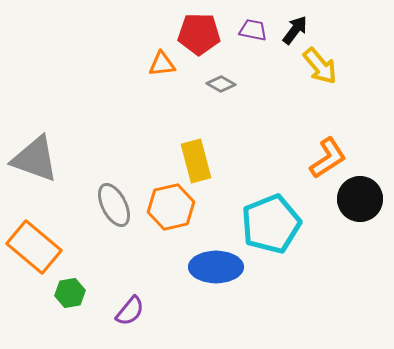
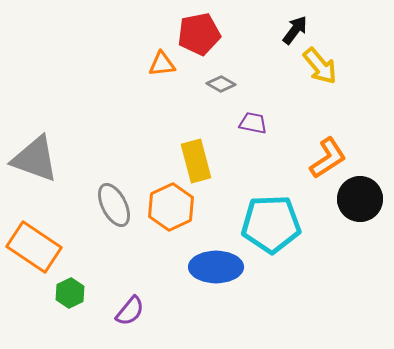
purple trapezoid: moved 93 px down
red pentagon: rotated 12 degrees counterclockwise
orange hexagon: rotated 12 degrees counterclockwise
cyan pentagon: rotated 20 degrees clockwise
orange rectangle: rotated 6 degrees counterclockwise
green hexagon: rotated 16 degrees counterclockwise
